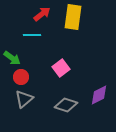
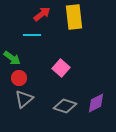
yellow rectangle: moved 1 px right; rotated 15 degrees counterclockwise
pink square: rotated 12 degrees counterclockwise
red circle: moved 2 px left, 1 px down
purple diamond: moved 3 px left, 8 px down
gray diamond: moved 1 px left, 1 px down
